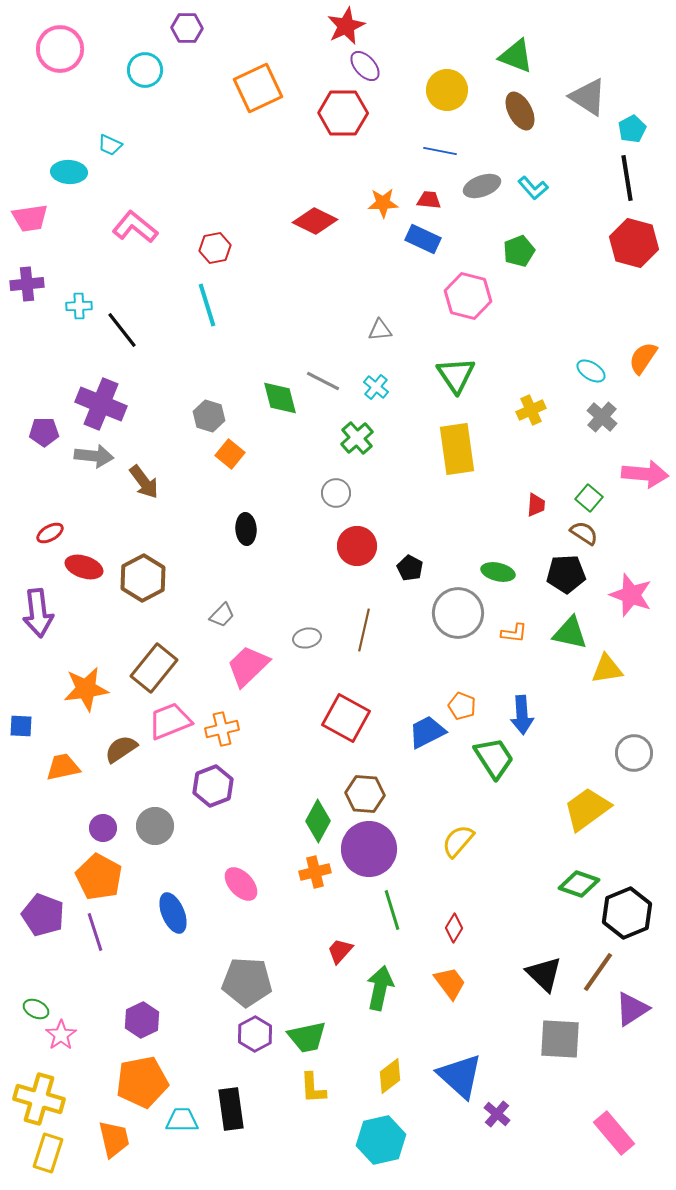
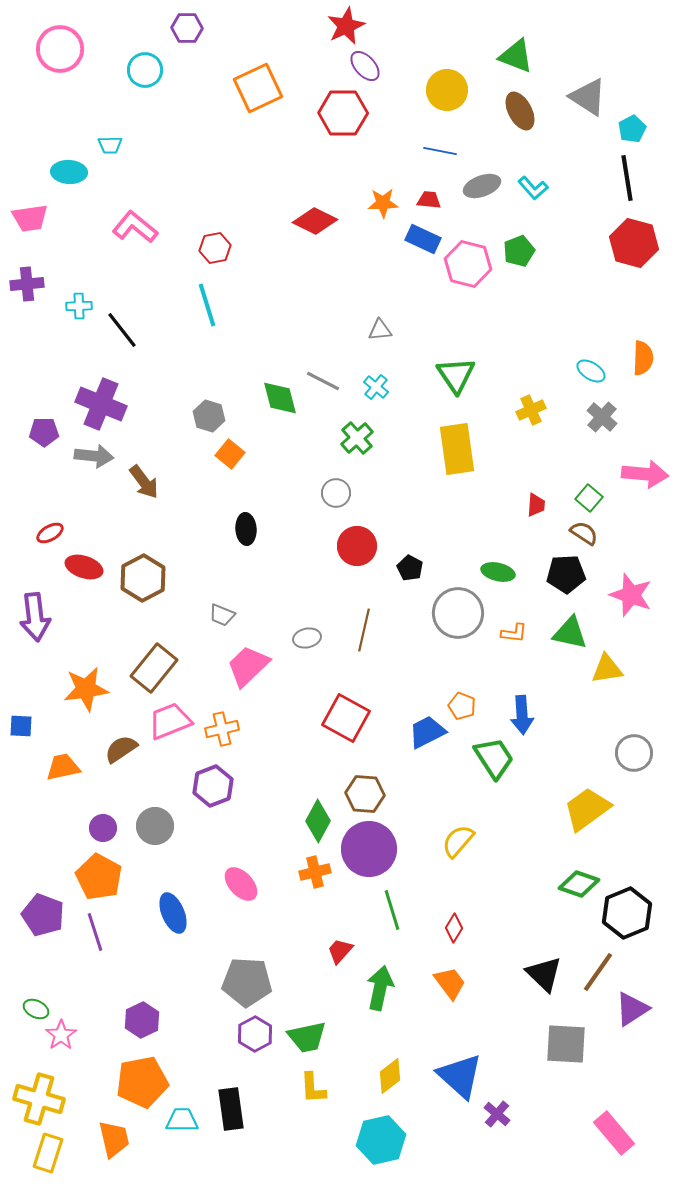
cyan trapezoid at (110, 145): rotated 25 degrees counterclockwise
pink hexagon at (468, 296): moved 32 px up
orange semicircle at (643, 358): rotated 148 degrees clockwise
purple arrow at (38, 613): moved 3 px left, 4 px down
gray trapezoid at (222, 615): rotated 68 degrees clockwise
gray square at (560, 1039): moved 6 px right, 5 px down
